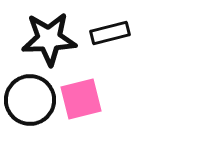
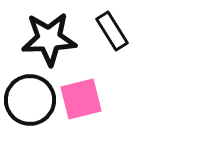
black rectangle: moved 2 px right, 2 px up; rotated 72 degrees clockwise
